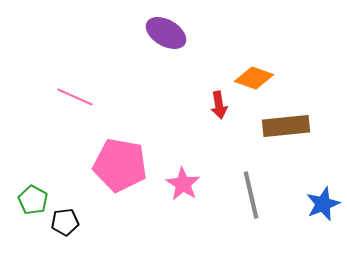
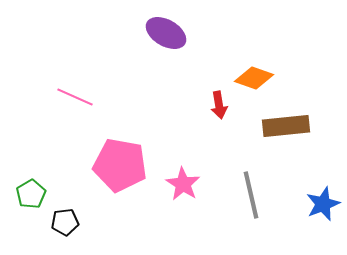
green pentagon: moved 2 px left, 6 px up; rotated 12 degrees clockwise
